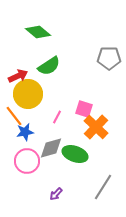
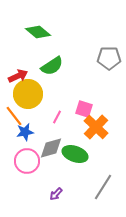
green semicircle: moved 3 px right
